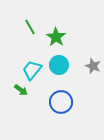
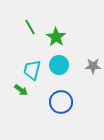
gray star: rotated 21 degrees counterclockwise
cyan trapezoid: rotated 25 degrees counterclockwise
